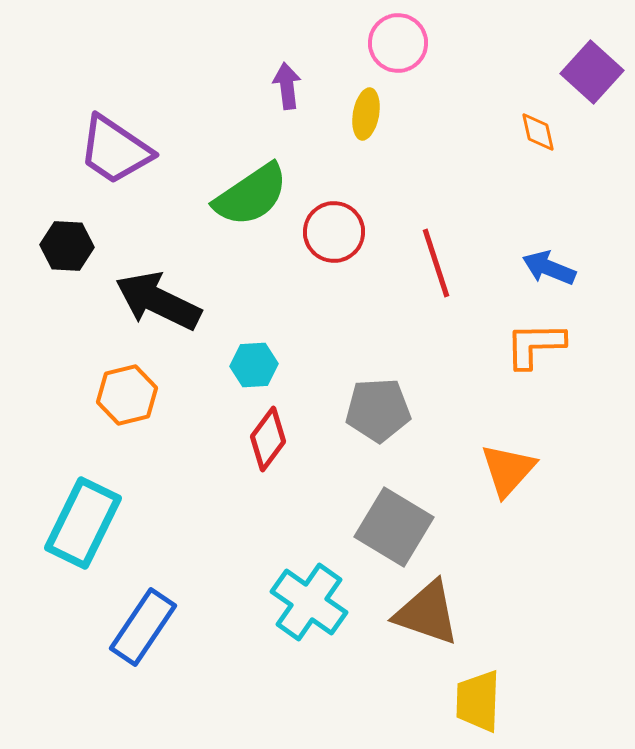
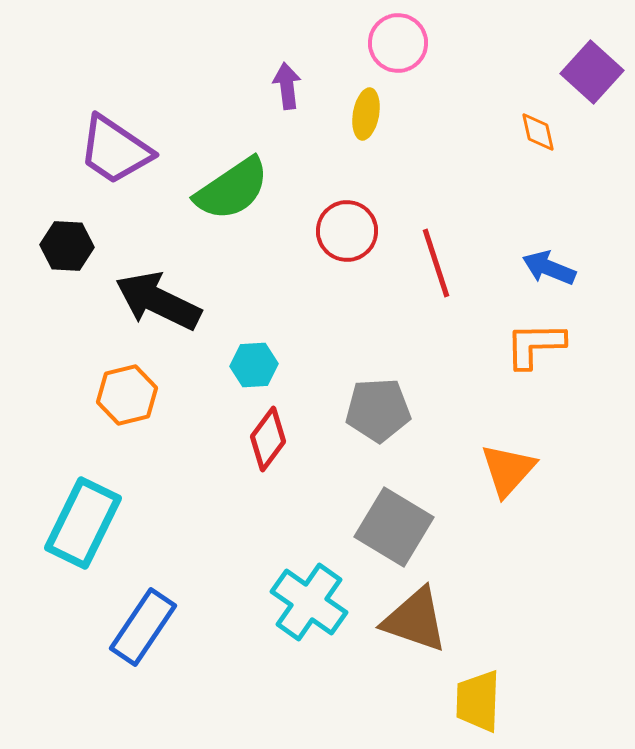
green semicircle: moved 19 px left, 6 px up
red circle: moved 13 px right, 1 px up
brown triangle: moved 12 px left, 7 px down
